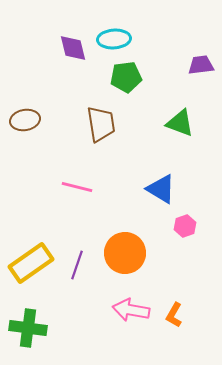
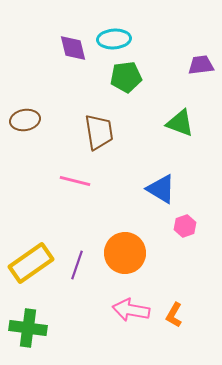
brown trapezoid: moved 2 px left, 8 px down
pink line: moved 2 px left, 6 px up
